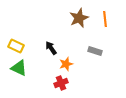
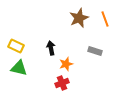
orange line: rotated 14 degrees counterclockwise
black arrow: rotated 24 degrees clockwise
green triangle: rotated 12 degrees counterclockwise
red cross: moved 1 px right
